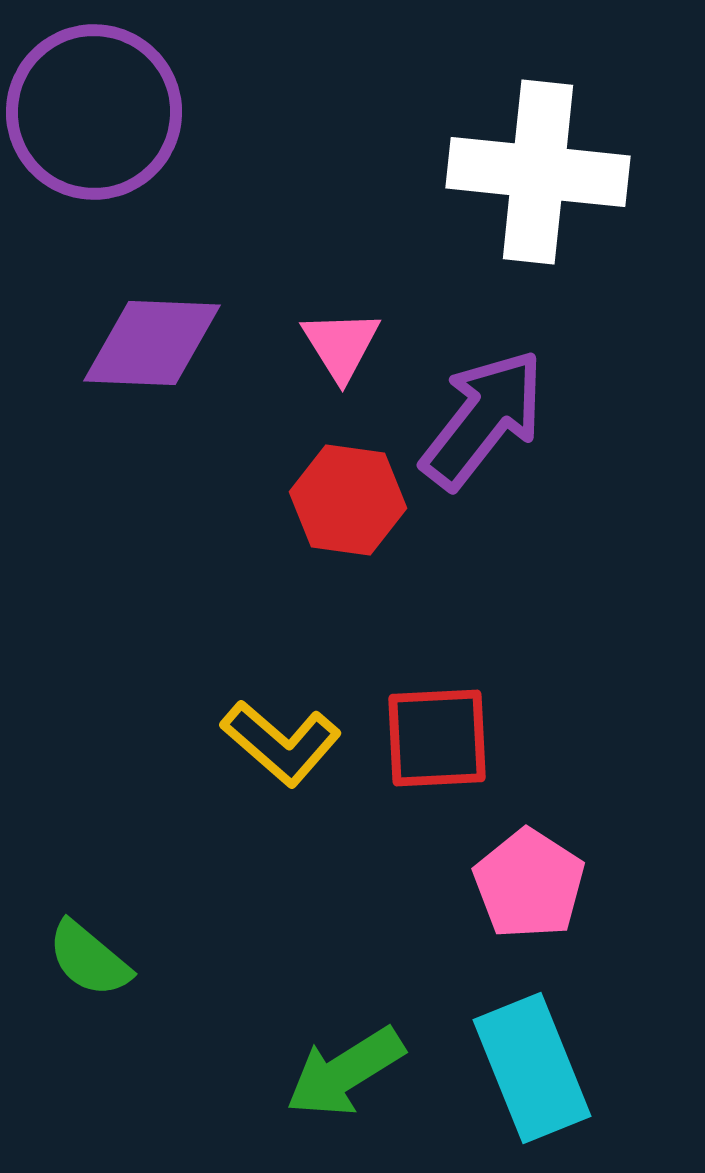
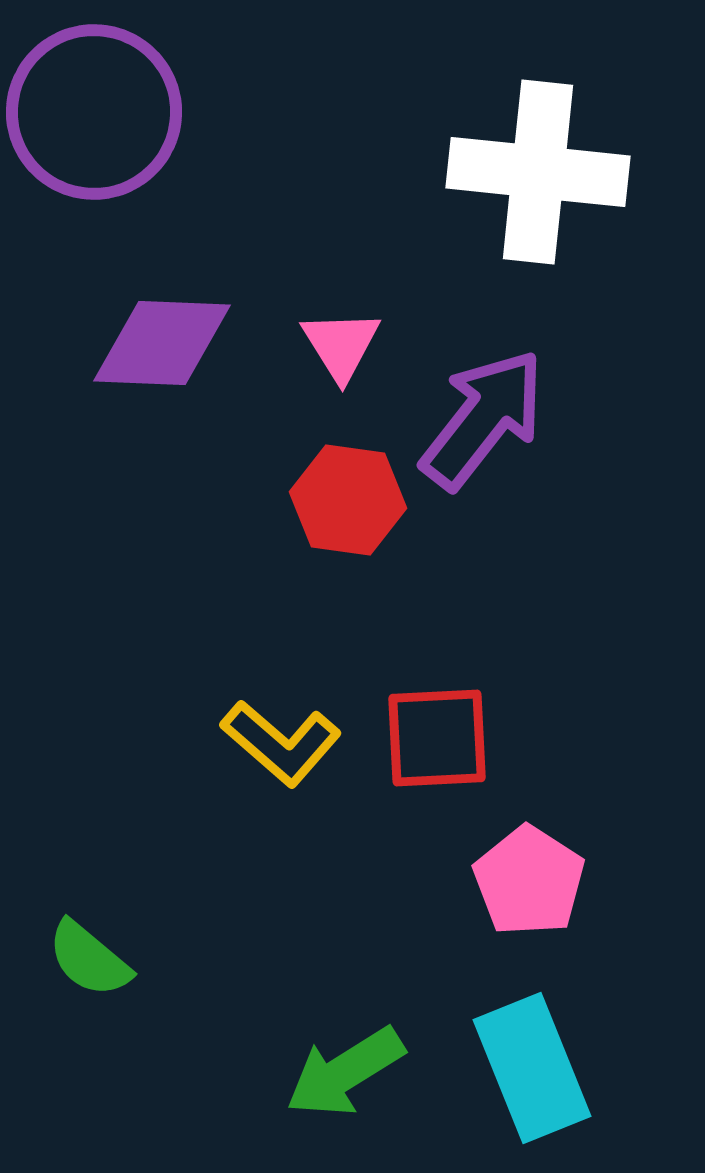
purple diamond: moved 10 px right
pink pentagon: moved 3 px up
